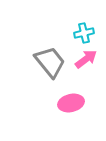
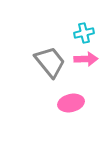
pink arrow: rotated 35 degrees clockwise
